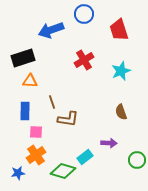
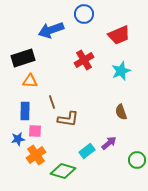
red trapezoid: moved 5 px down; rotated 95 degrees counterclockwise
pink square: moved 1 px left, 1 px up
purple arrow: rotated 42 degrees counterclockwise
cyan rectangle: moved 2 px right, 6 px up
blue star: moved 34 px up
